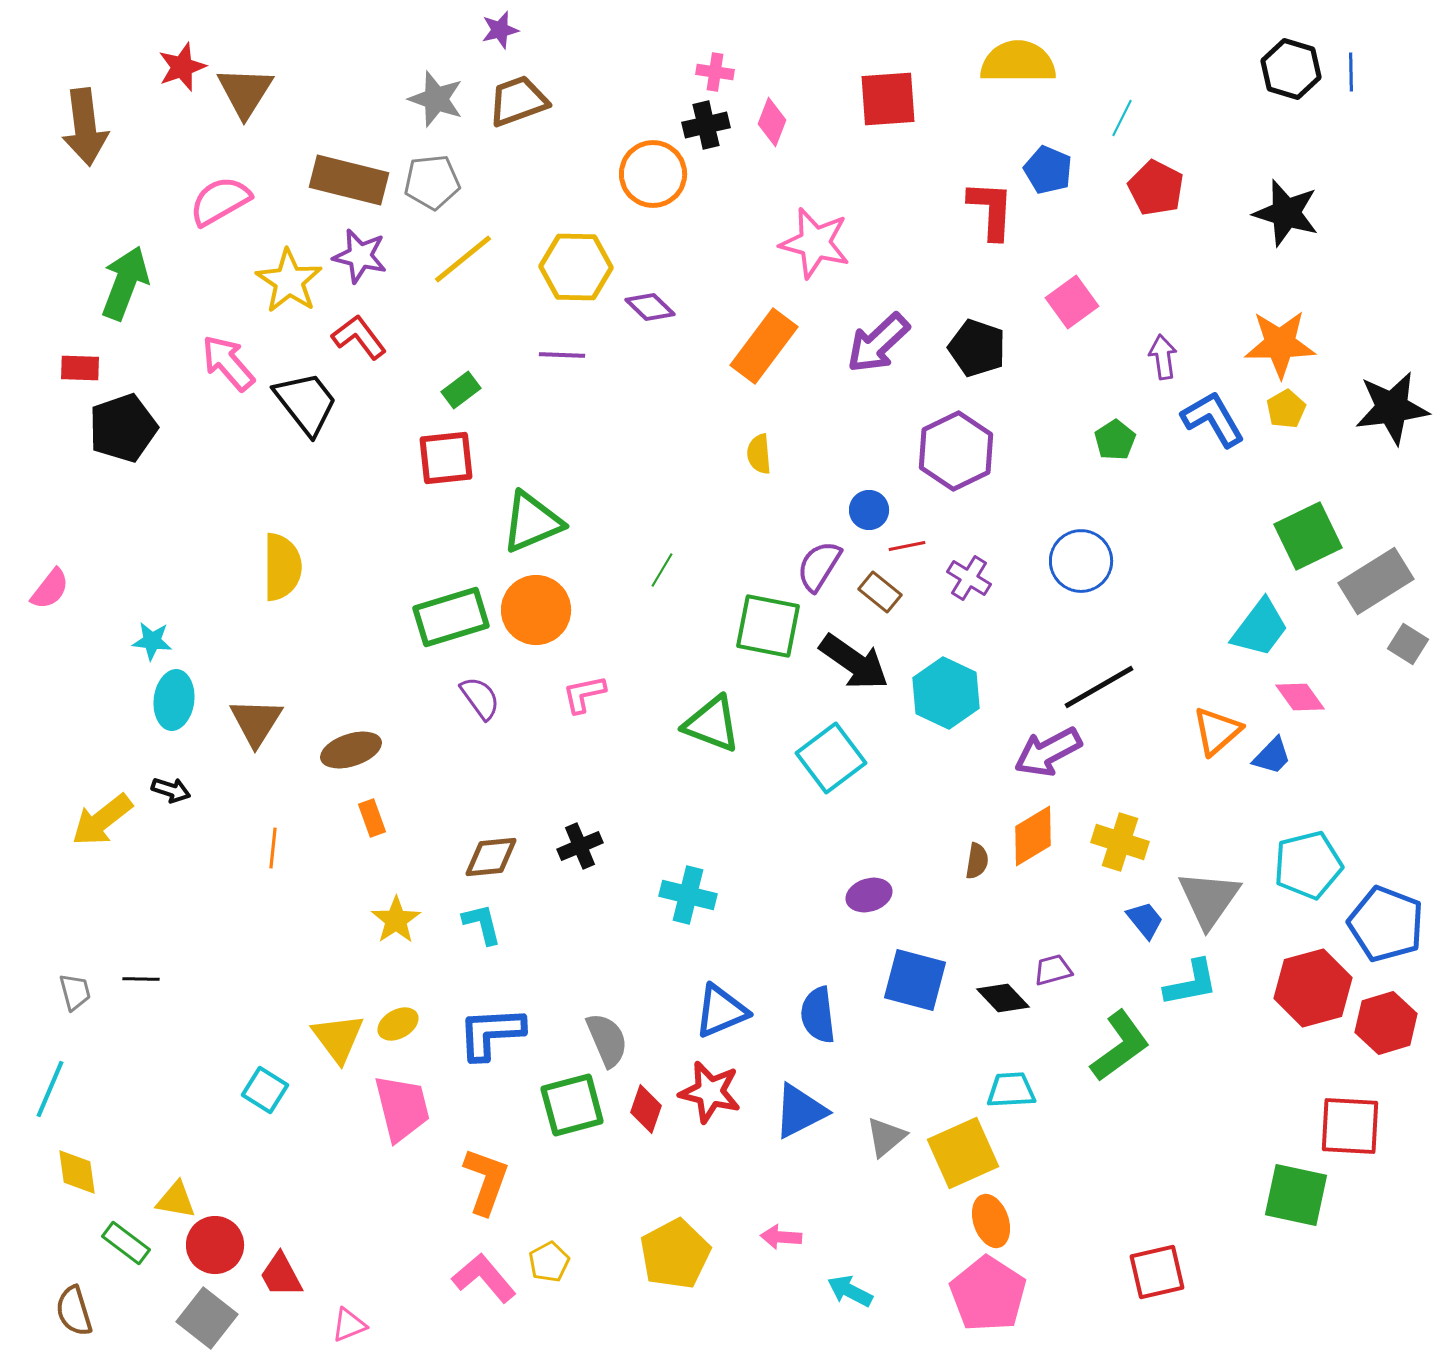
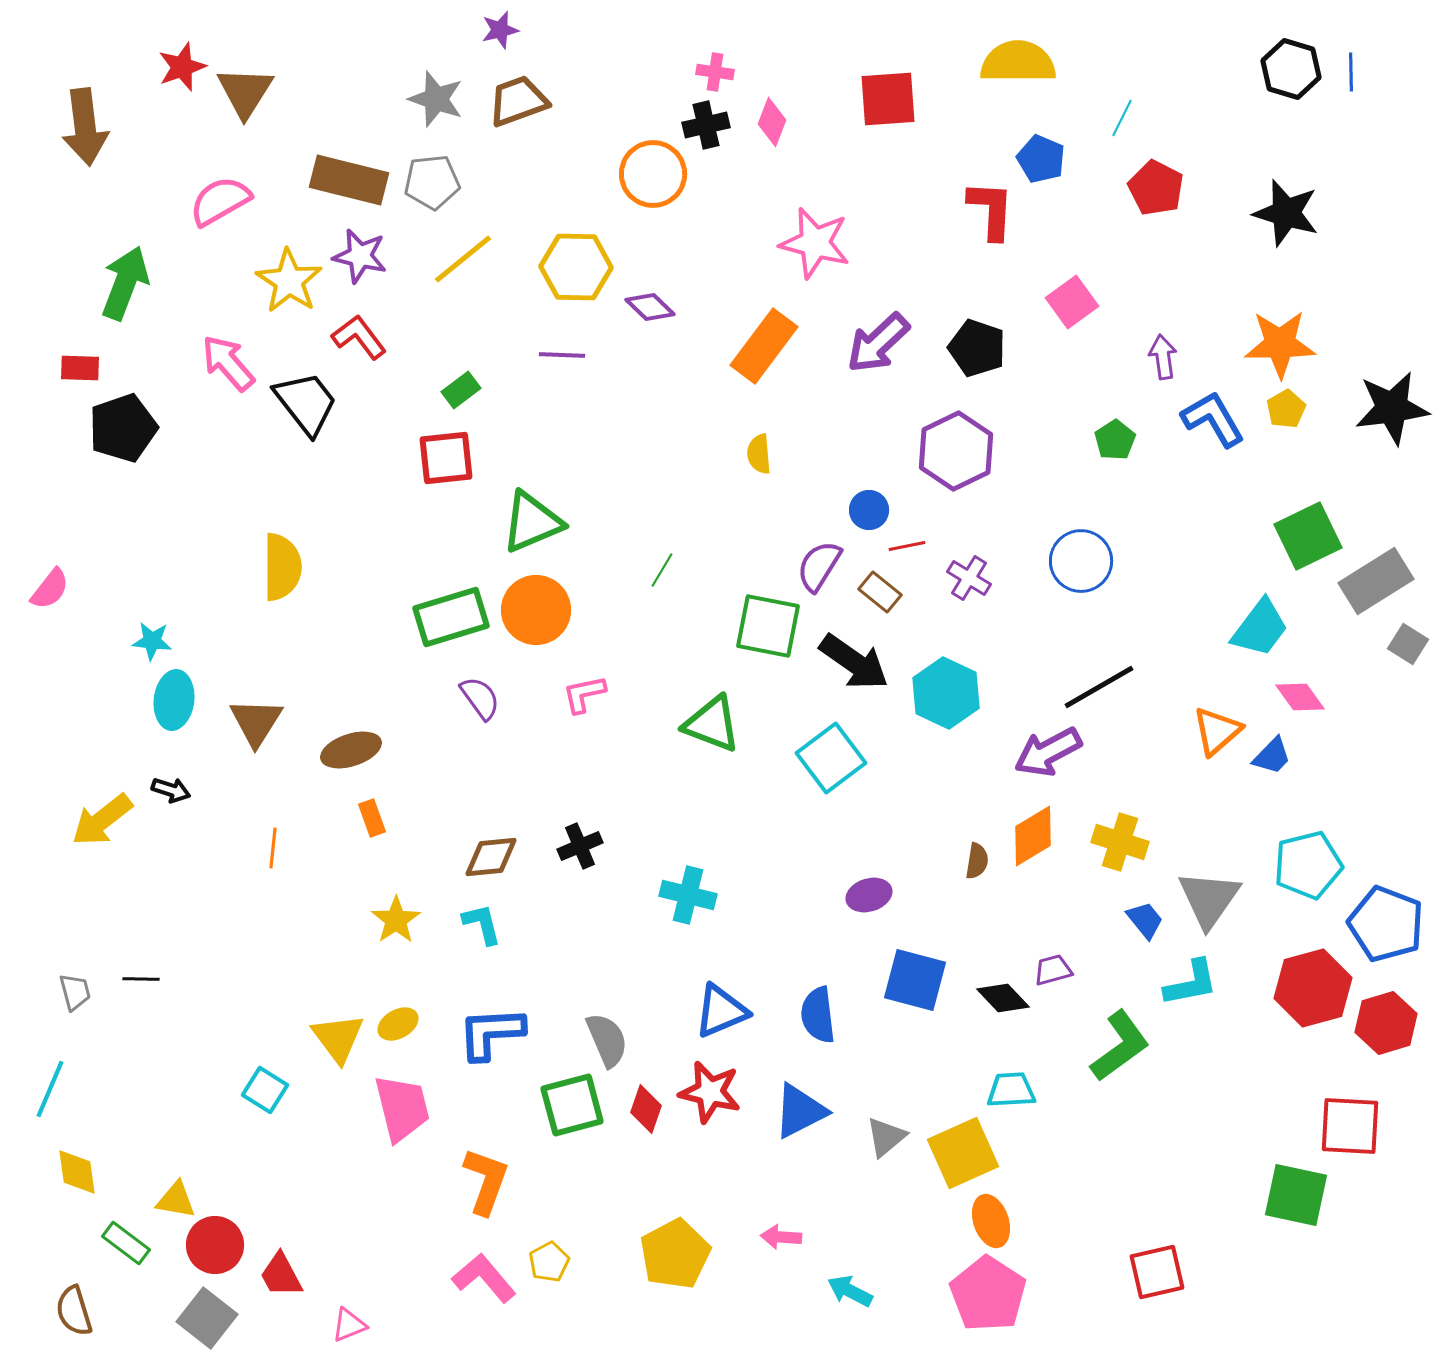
blue pentagon at (1048, 170): moved 7 px left, 11 px up
